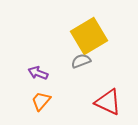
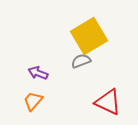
orange trapezoid: moved 8 px left
